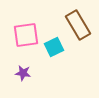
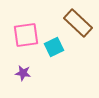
brown rectangle: moved 2 px up; rotated 16 degrees counterclockwise
